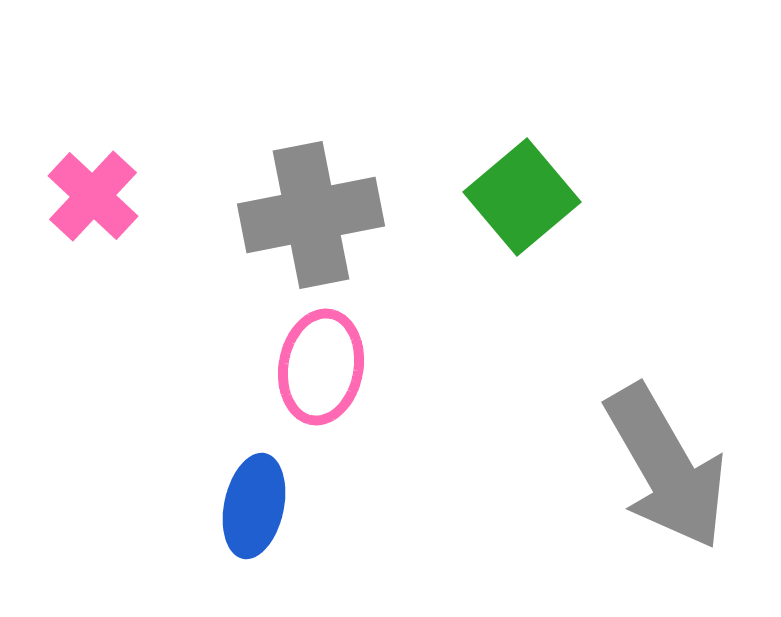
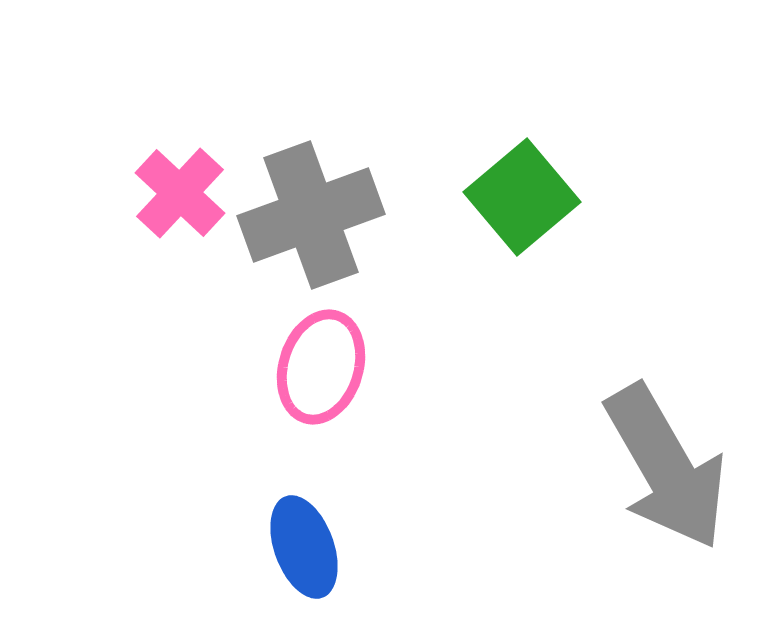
pink cross: moved 87 px right, 3 px up
gray cross: rotated 9 degrees counterclockwise
pink ellipse: rotated 7 degrees clockwise
blue ellipse: moved 50 px right, 41 px down; rotated 32 degrees counterclockwise
